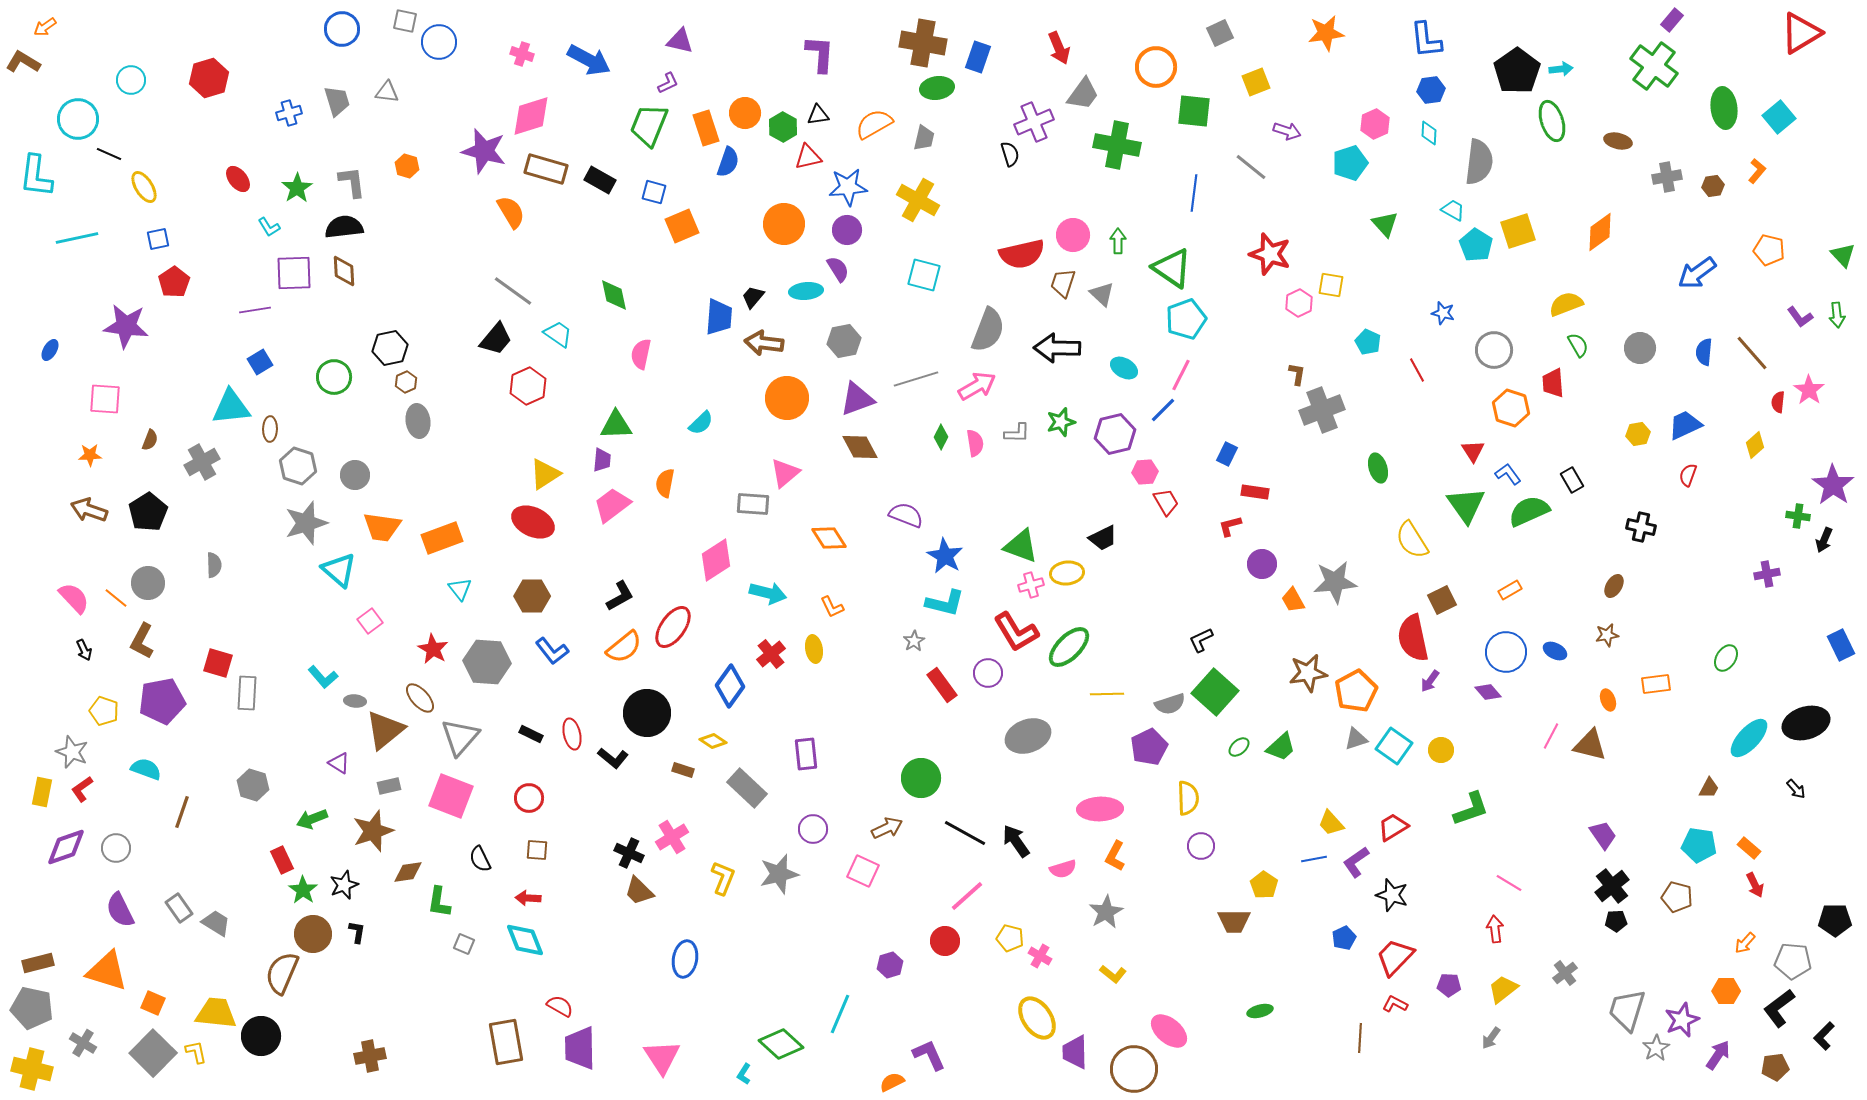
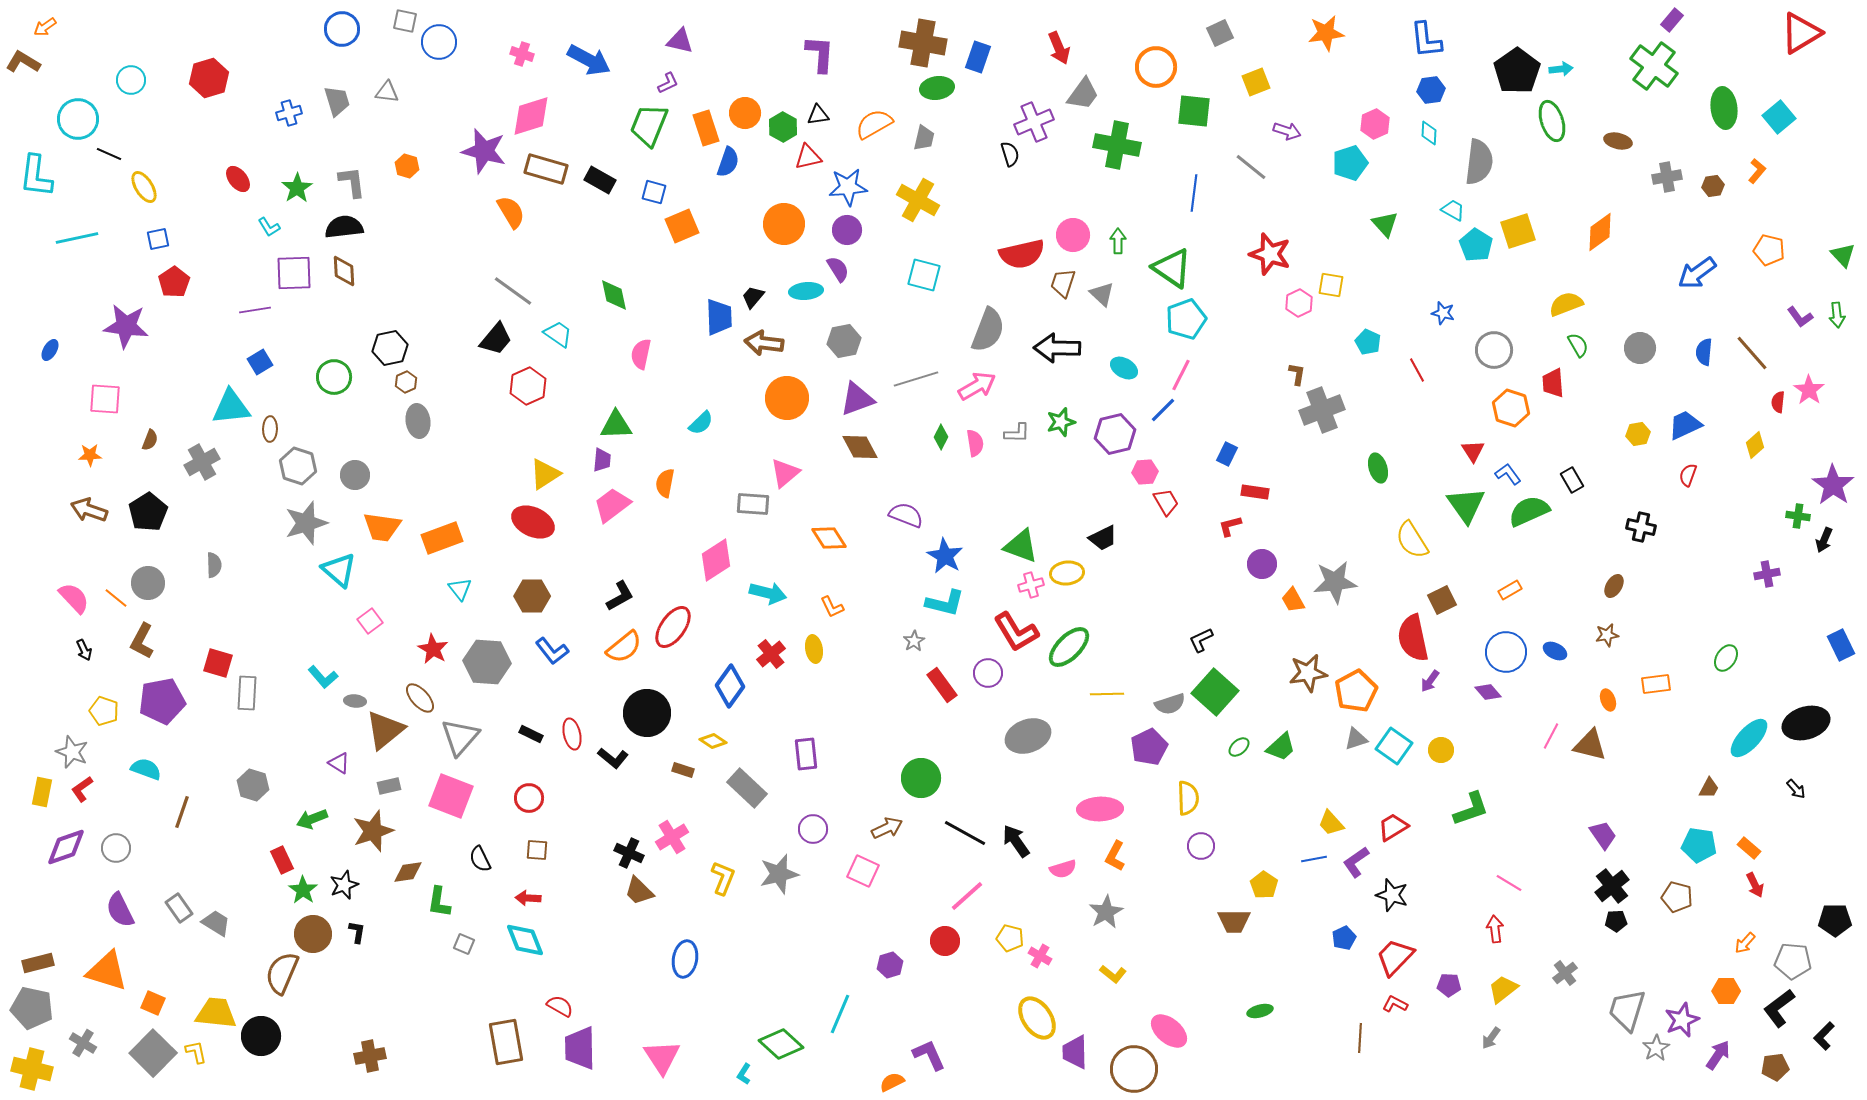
blue trapezoid at (719, 317): rotated 6 degrees counterclockwise
